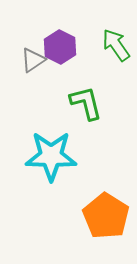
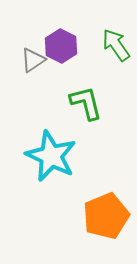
purple hexagon: moved 1 px right, 1 px up
cyan star: rotated 24 degrees clockwise
orange pentagon: rotated 18 degrees clockwise
